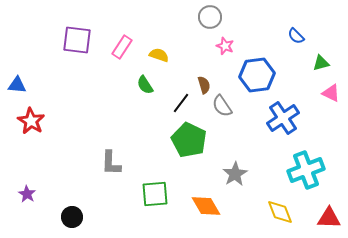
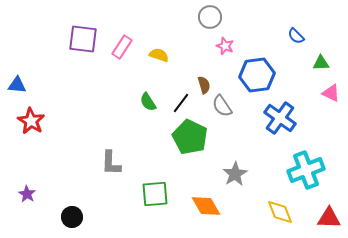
purple square: moved 6 px right, 1 px up
green triangle: rotated 12 degrees clockwise
green semicircle: moved 3 px right, 17 px down
blue cross: moved 3 px left; rotated 20 degrees counterclockwise
green pentagon: moved 1 px right, 3 px up
